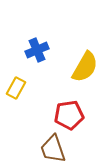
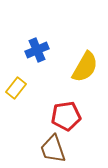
yellow rectangle: rotated 10 degrees clockwise
red pentagon: moved 3 px left, 1 px down
